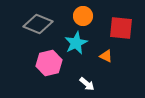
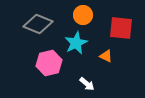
orange circle: moved 1 px up
